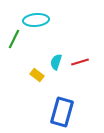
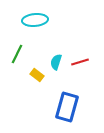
cyan ellipse: moved 1 px left
green line: moved 3 px right, 15 px down
blue rectangle: moved 5 px right, 5 px up
